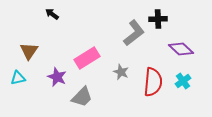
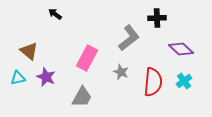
black arrow: moved 3 px right
black cross: moved 1 px left, 1 px up
gray L-shape: moved 5 px left, 5 px down
brown triangle: rotated 24 degrees counterclockwise
pink rectangle: rotated 30 degrees counterclockwise
purple star: moved 11 px left
cyan cross: moved 1 px right
gray trapezoid: rotated 15 degrees counterclockwise
